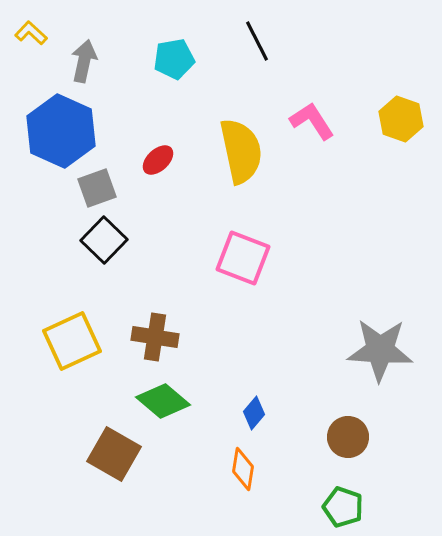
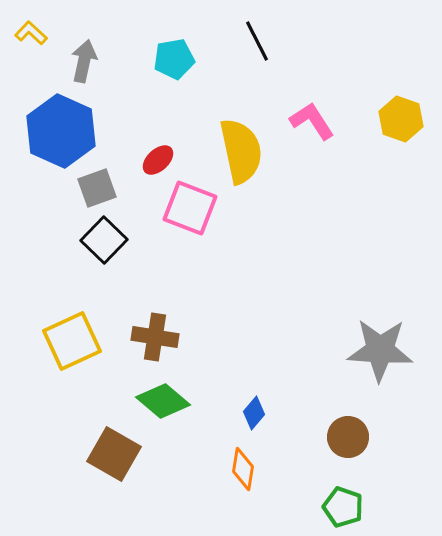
pink square: moved 53 px left, 50 px up
